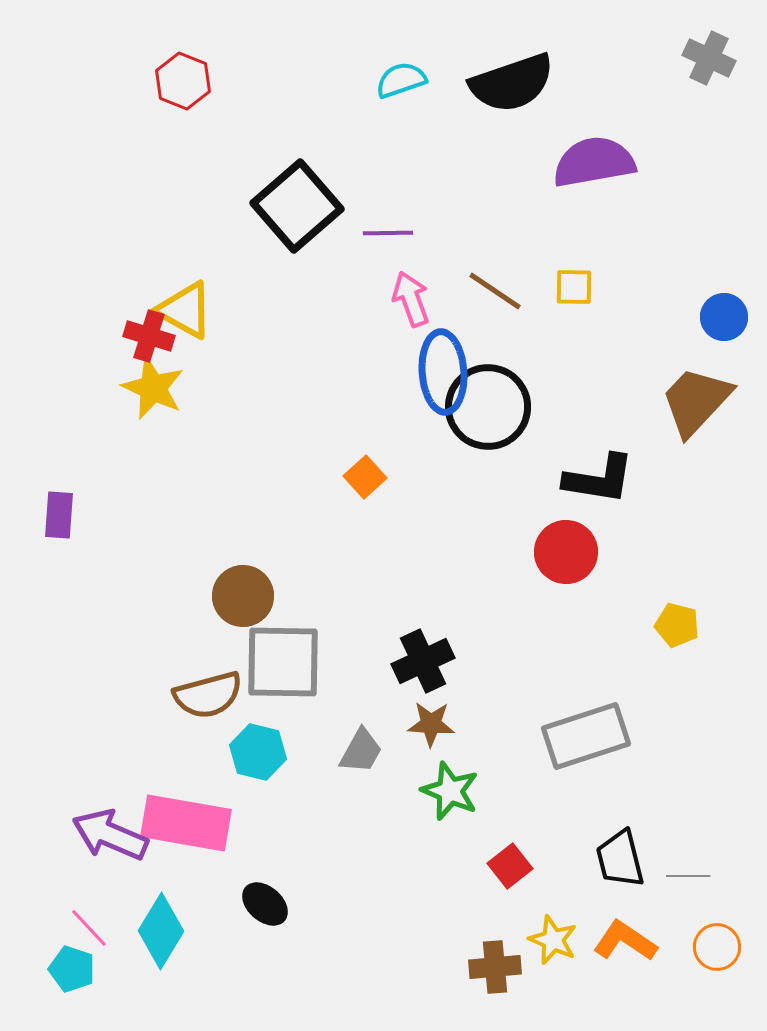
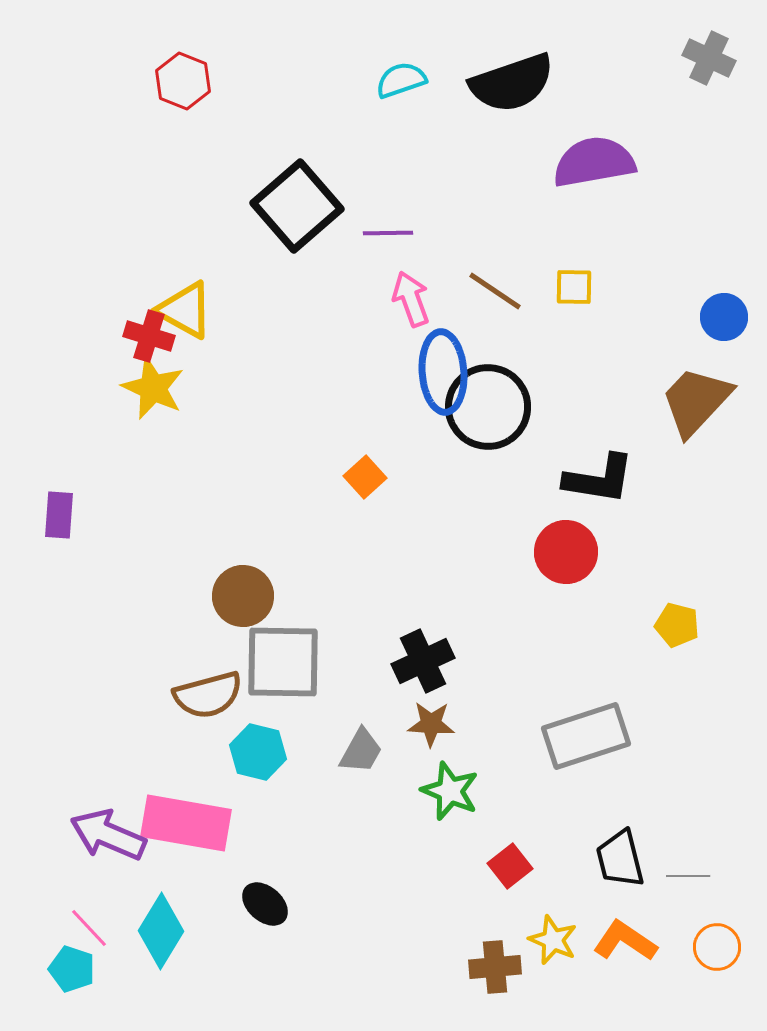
purple arrow at (110, 835): moved 2 px left
